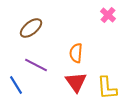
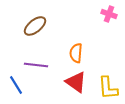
pink cross: moved 1 px right, 1 px up; rotated 21 degrees counterclockwise
brown ellipse: moved 4 px right, 2 px up
purple line: rotated 20 degrees counterclockwise
red triangle: rotated 20 degrees counterclockwise
yellow L-shape: moved 1 px right
